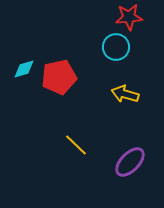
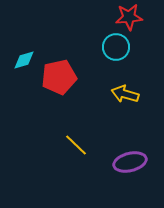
cyan diamond: moved 9 px up
purple ellipse: rotated 32 degrees clockwise
